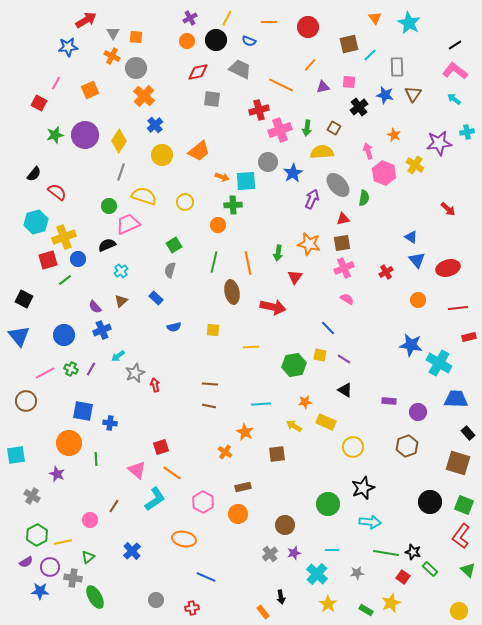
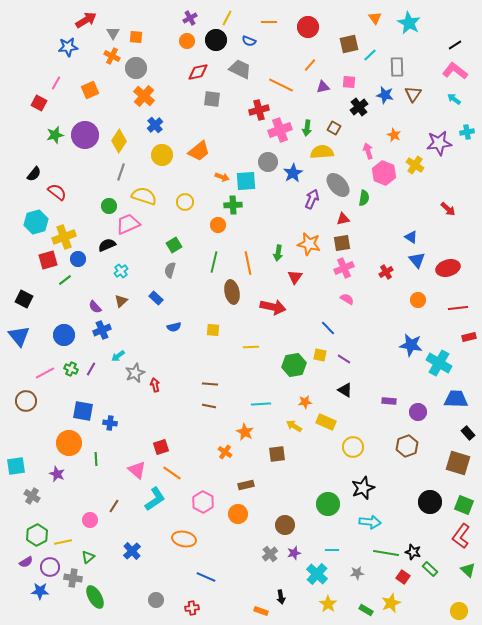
cyan square at (16, 455): moved 11 px down
brown rectangle at (243, 487): moved 3 px right, 2 px up
orange rectangle at (263, 612): moved 2 px left, 1 px up; rotated 32 degrees counterclockwise
